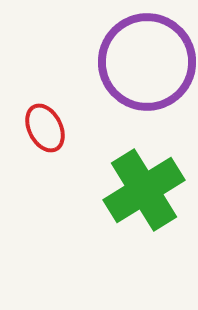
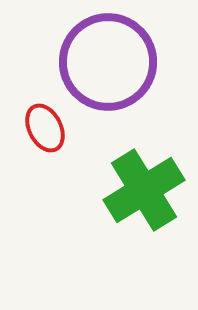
purple circle: moved 39 px left
